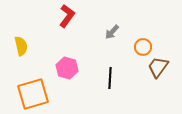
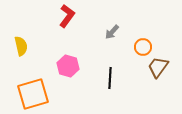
pink hexagon: moved 1 px right, 2 px up
